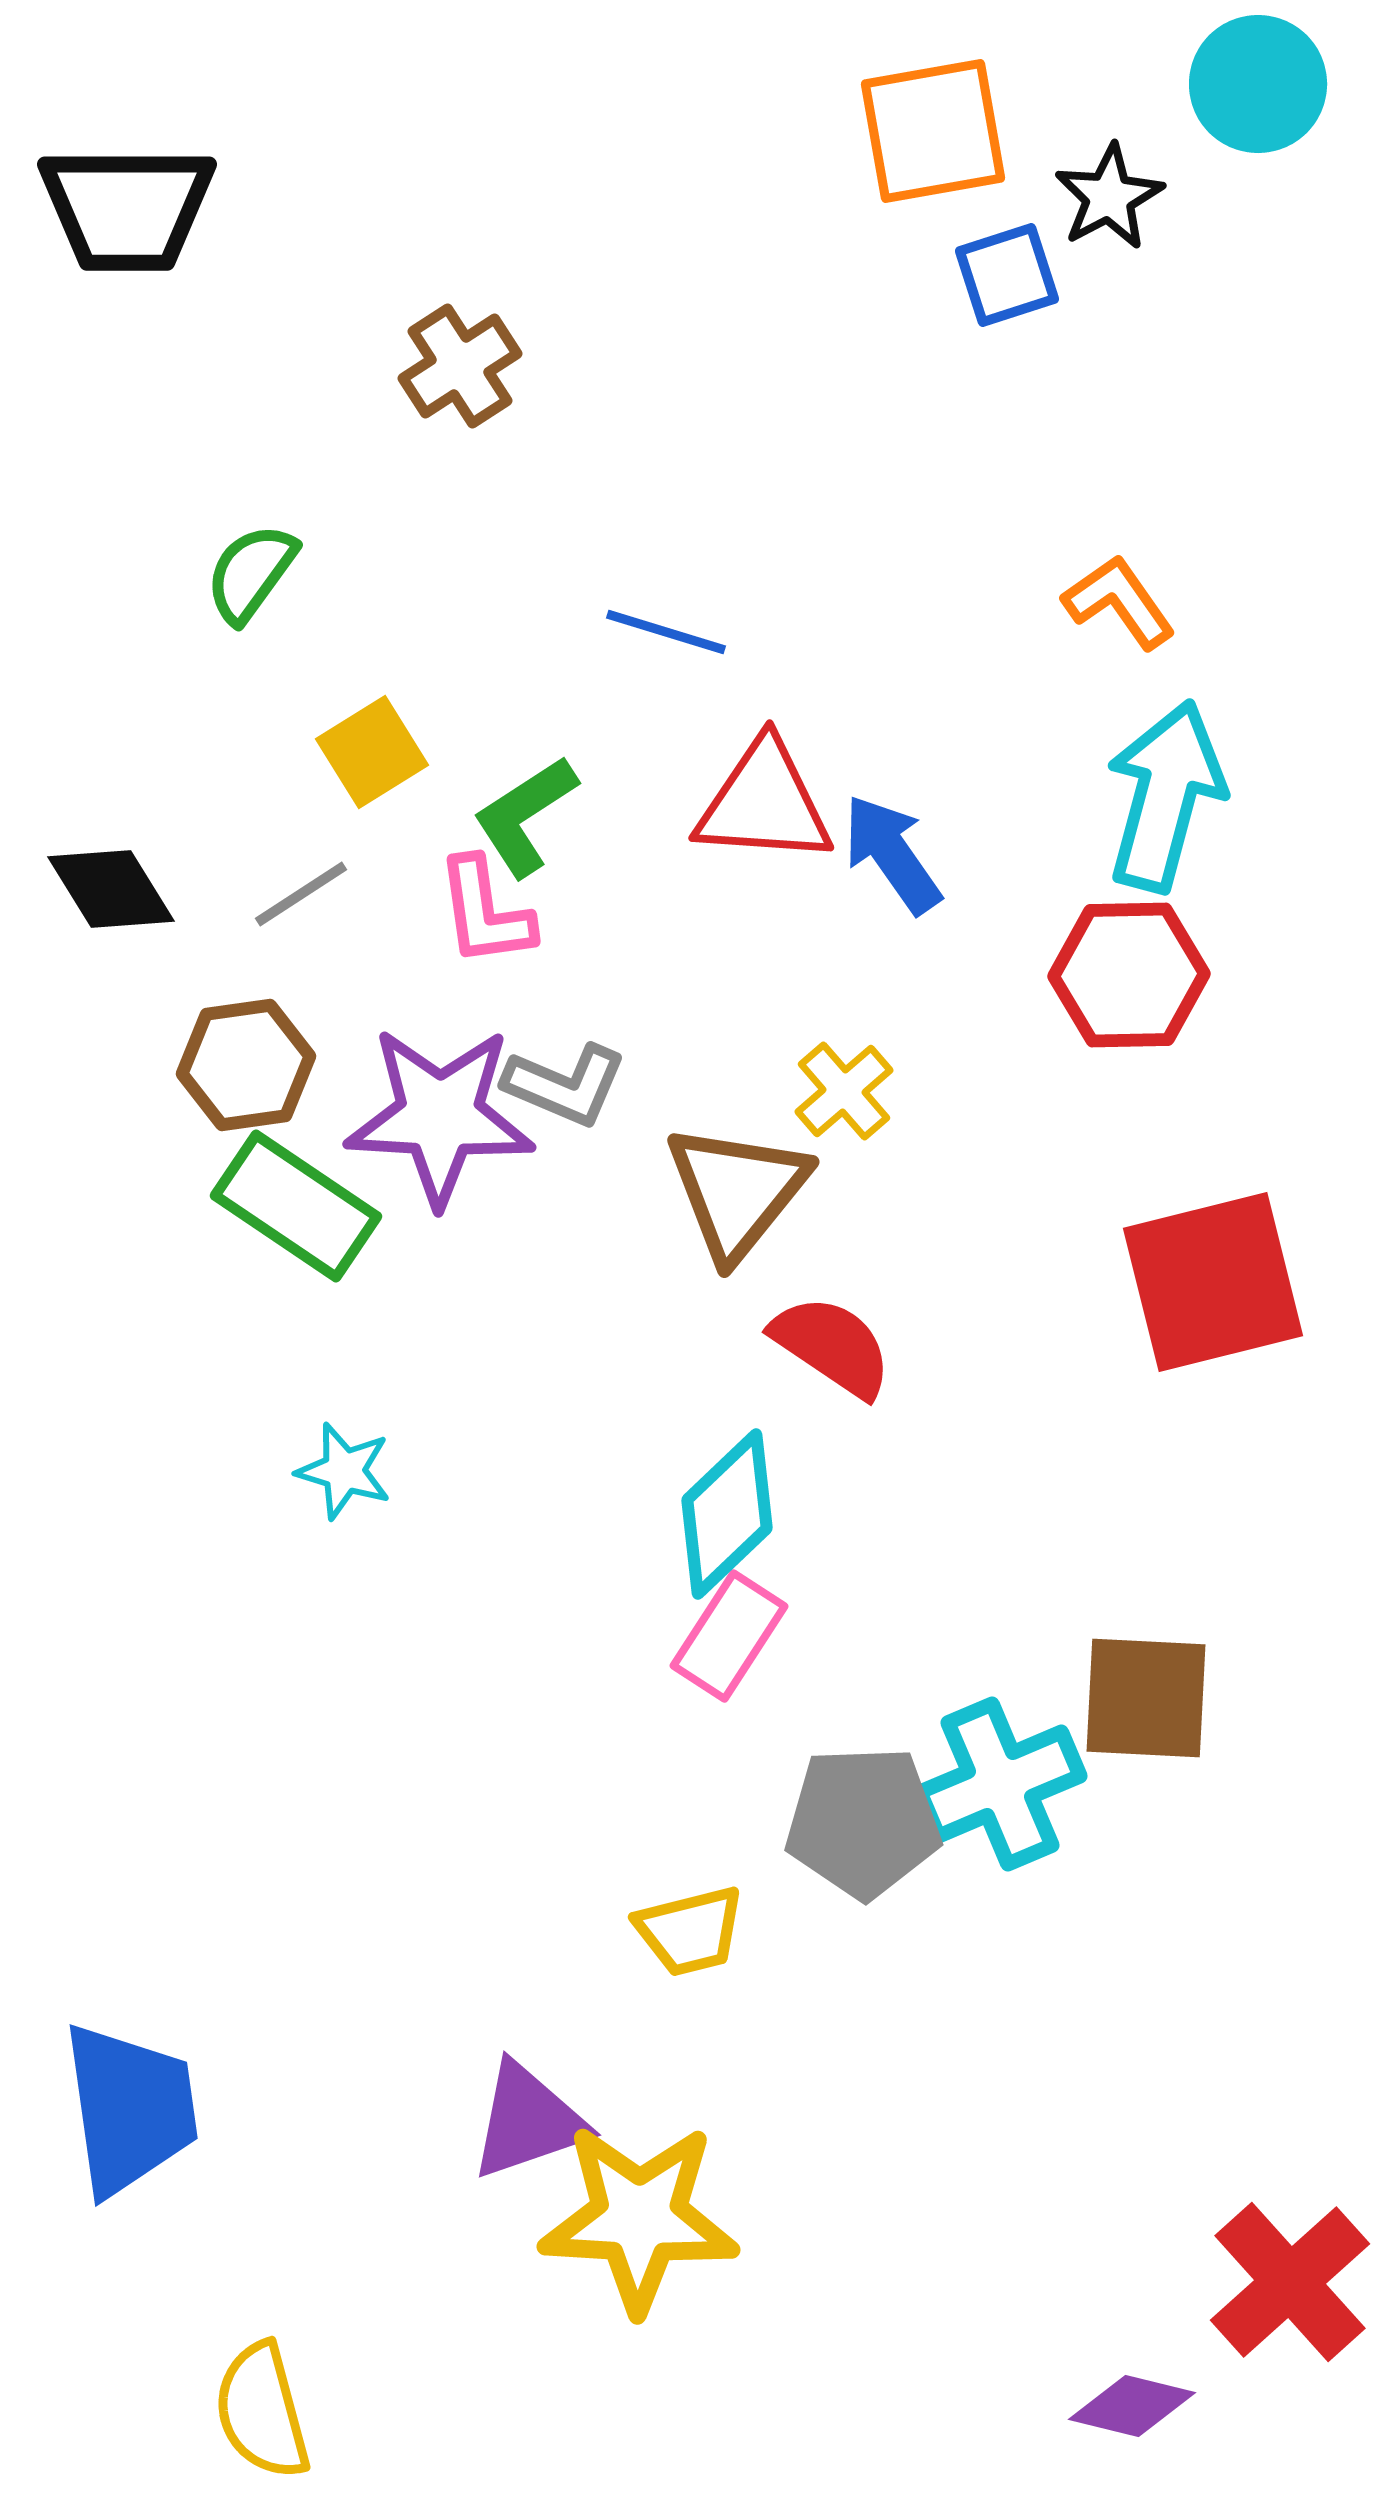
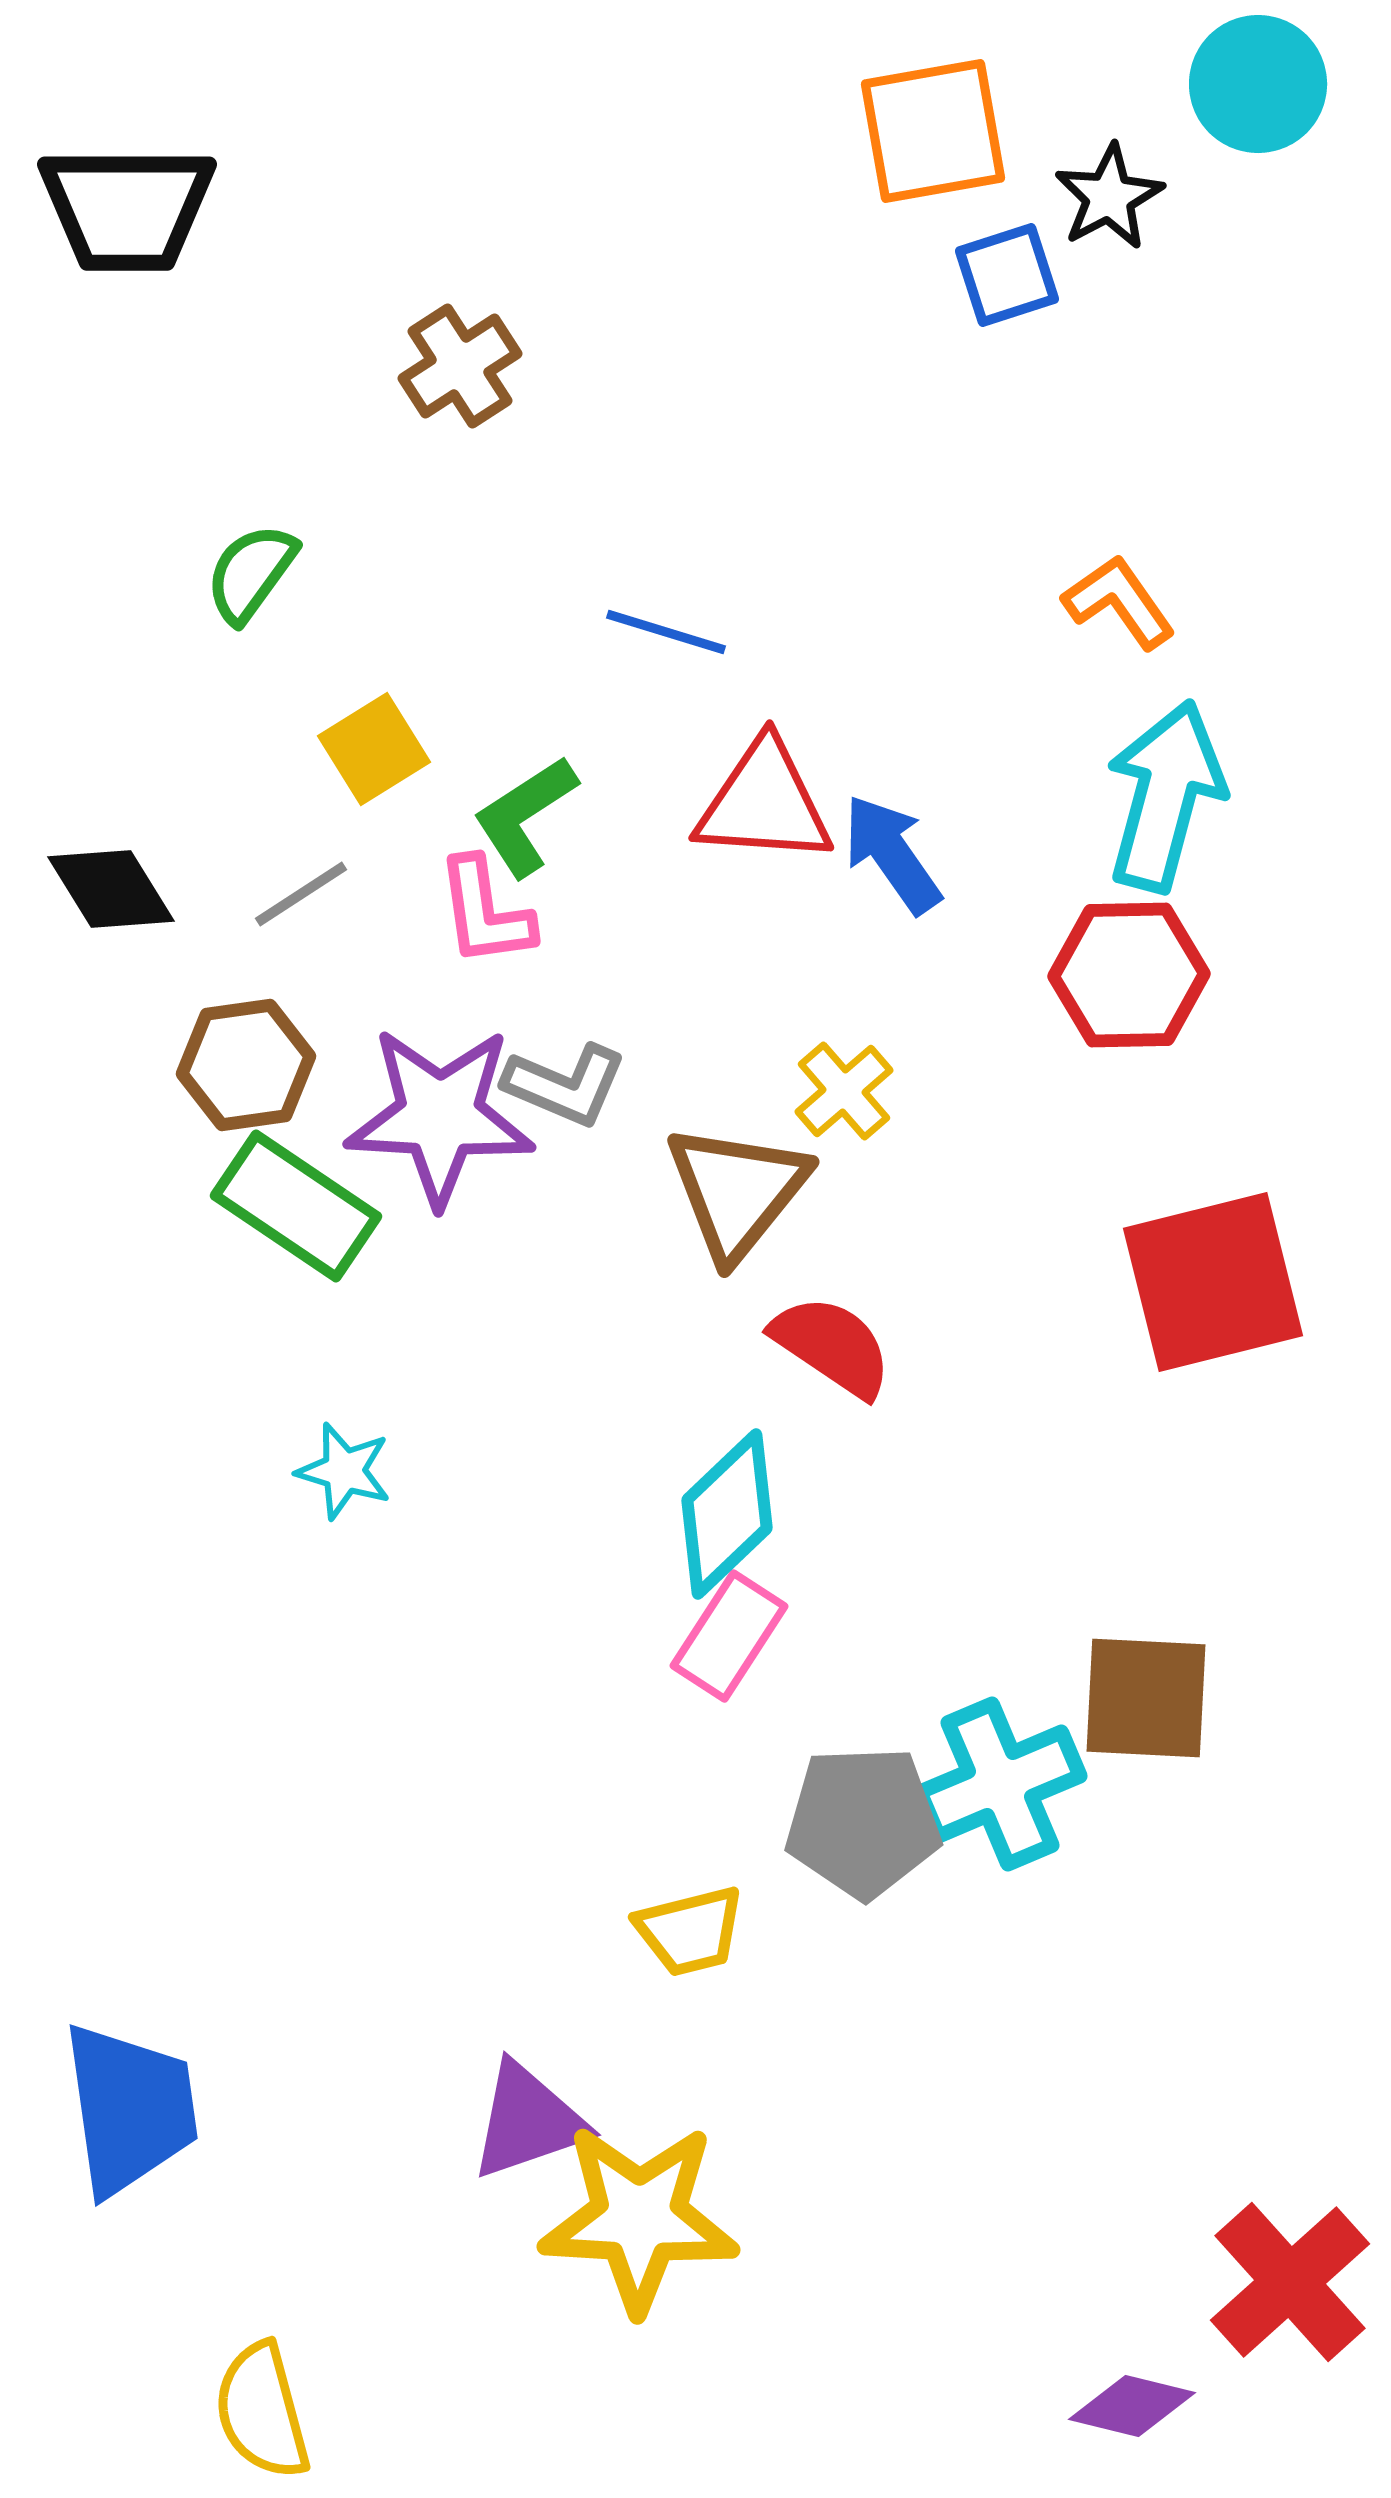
yellow square: moved 2 px right, 3 px up
